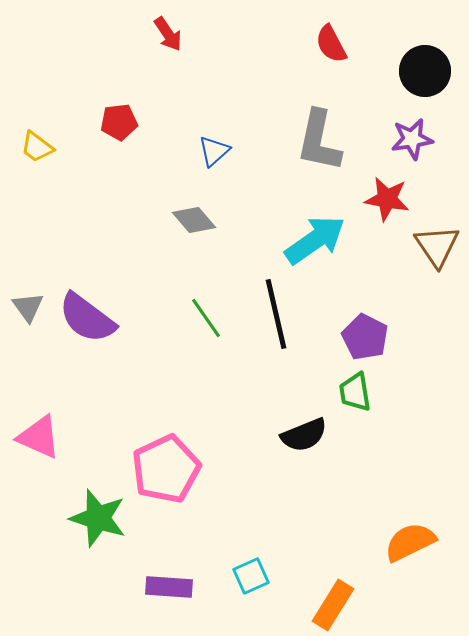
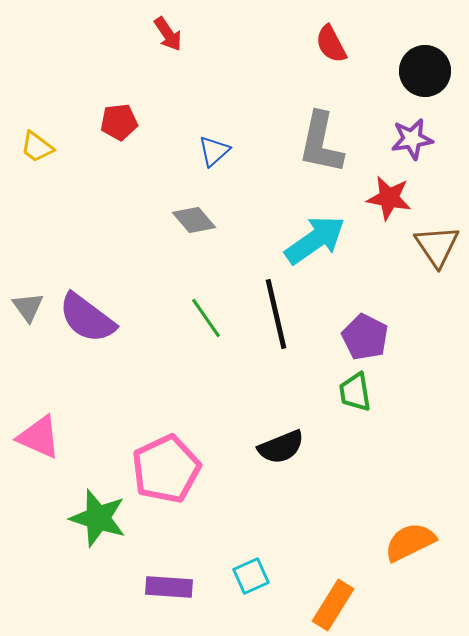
gray L-shape: moved 2 px right, 2 px down
red star: moved 2 px right, 1 px up
black semicircle: moved 23 px left, 12 px down
